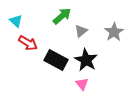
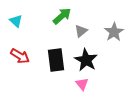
red arrow: moved 8 px left, 13 px down
black rectangle: rotated 55 degrees clockwise
